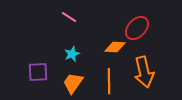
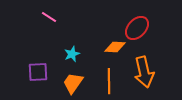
pink line: moved 20 px left
